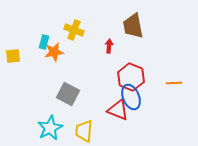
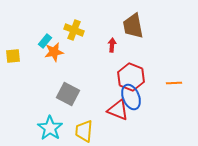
cyan rectangle: moved 1 px right, 1 px up; rotated 24 degrees clockwise
red arrow: moved 3 px right, 1 px up
cyan star: rotated 10 degrees counterclockwise
